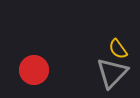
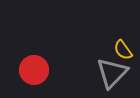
yellow semicircle: moved 5 px right, 1 px down
